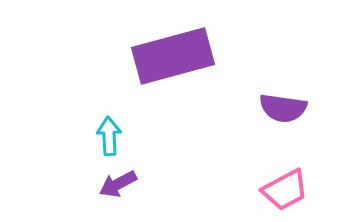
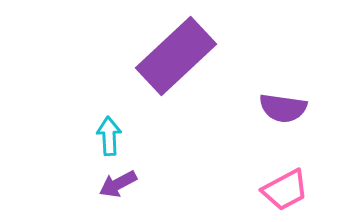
purple rectangle: moved 3 px right; rotated 28 degrees counterclockwise
